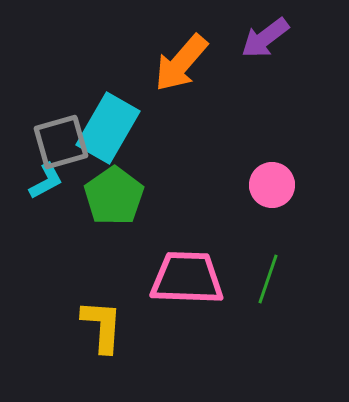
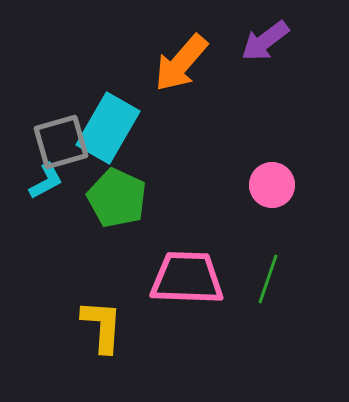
purple arrow: moved 3 px down
green pentagon: moved 3 px right, 2 px down; rotated 12 degrees counterclockwise
